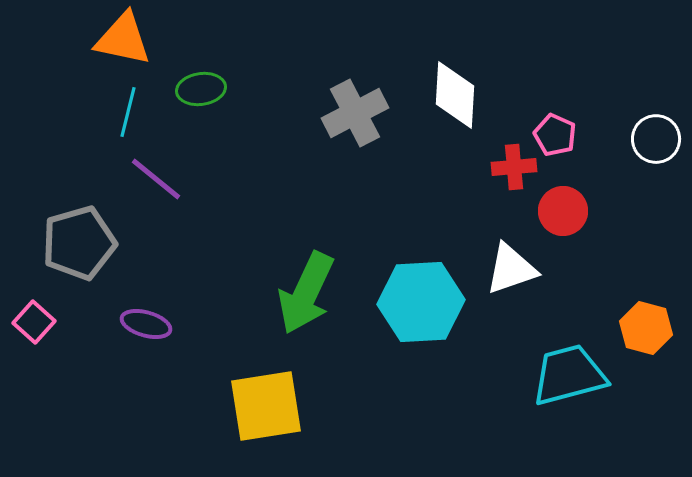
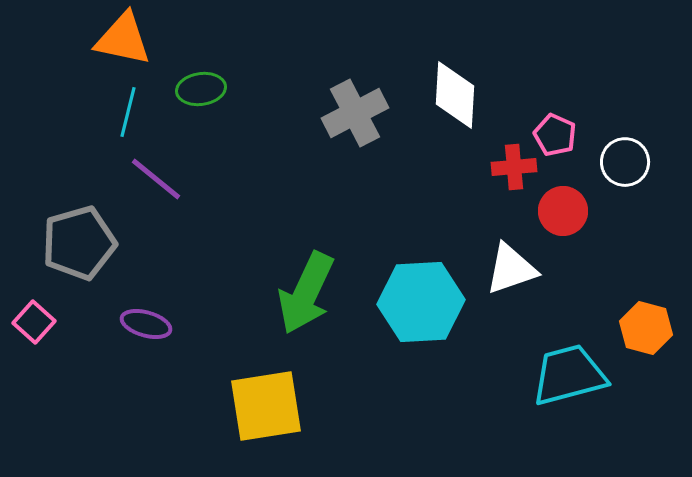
white circle: moved 31 px left, 23 px down
